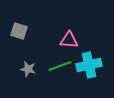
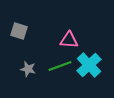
cyan cross: rotated 30 degrees counterclockwise
